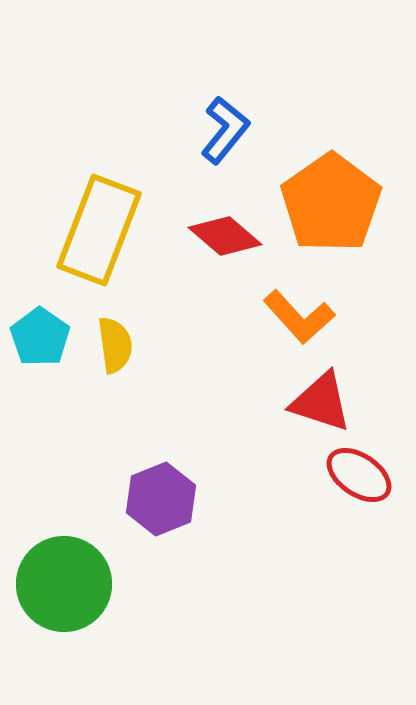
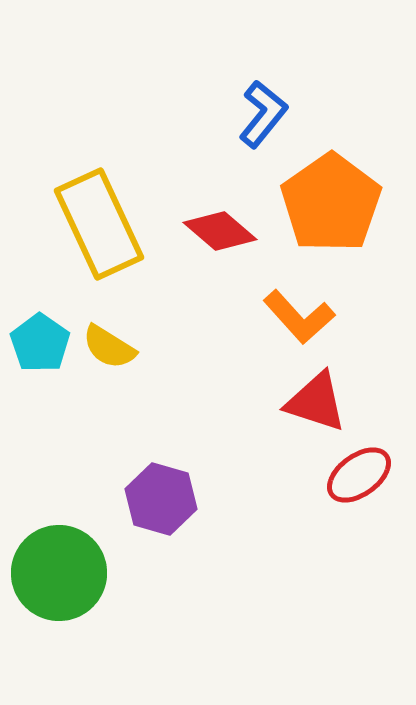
blue L-shape: moved 38 px right, 16 px up
yellow rectangle: moved 6 px up; rotated 46 degrees counterclockwise
red diamond: moved 5 px left, 5 px up
cyan pentagon: moved 6 px down
yellow semicircle: moved 6 px left, 2 px down; rotated 130 degrees clockwise
red triangle: moved 5 px left
red ellipse: rotated 70 degrees counterclockwise
purple hexagon: rotated 22 degrees counterclockwise
green circle: moved 5 px left, 11 px up
